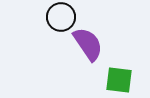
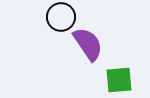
green square: rotated 12 degrees counterclockwise
